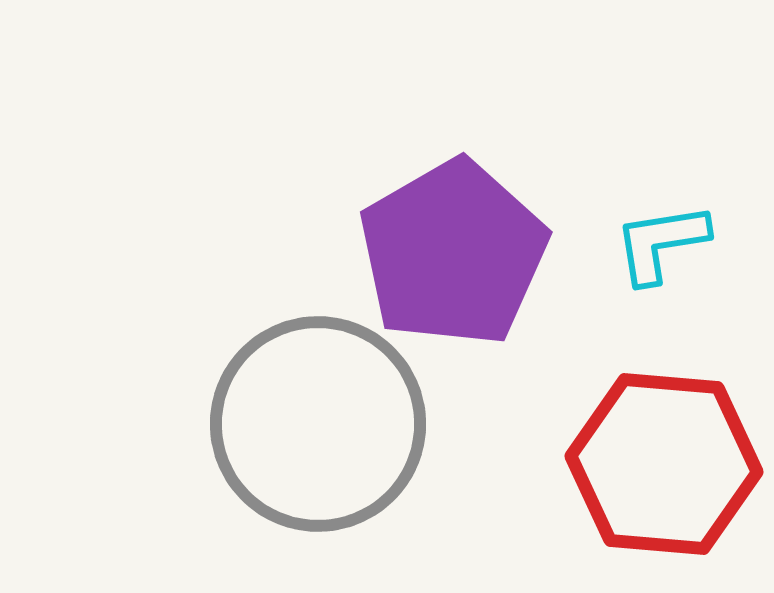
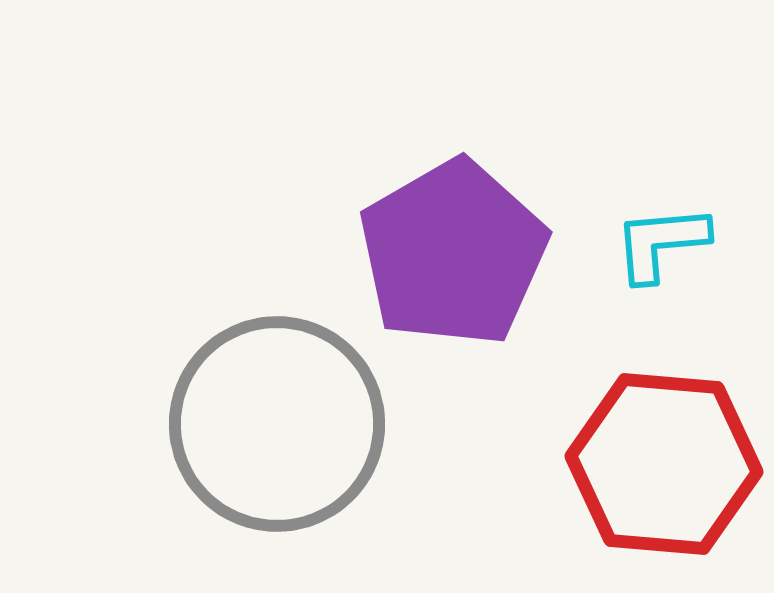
cyan L-shape: rotated 4 degrees clockwise
gray circle: moved 41 px left
